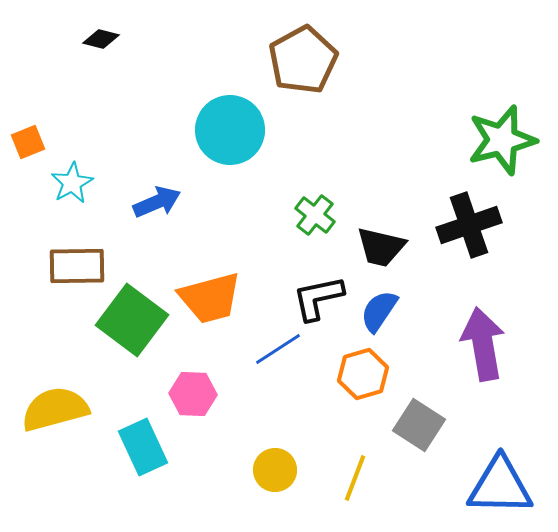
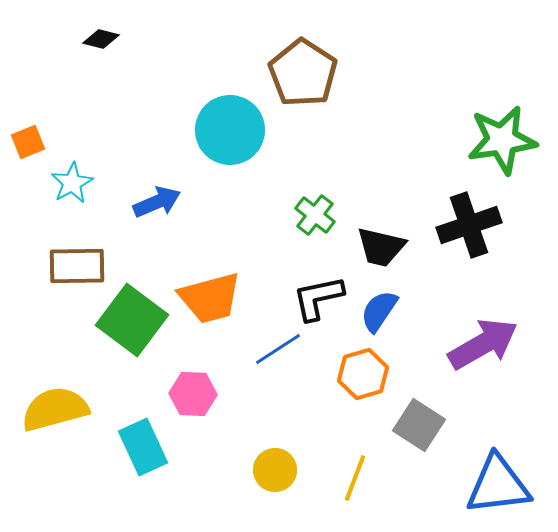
brown pentagon: moved 13 px down; rotated 10 degrees counterclockwise
green star: rotated 6 degrees clockwise
purple arrow: rotated 70 degrees clockwise
blue triangle: moved 2 px left, 1 px up; rotated 8 degrees counterclockwise
